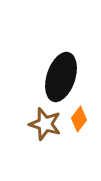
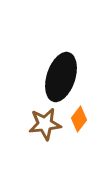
brown star: rotated 24 degrees counterclockwise
